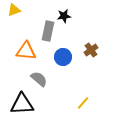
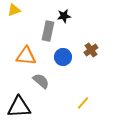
orange triangle: moved 5 px down
gray semicircle: moved 2 px right, 2 px down
black triangle: moved 3 px left, 3 px down
